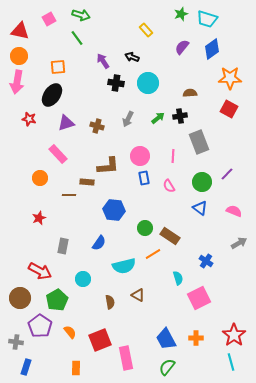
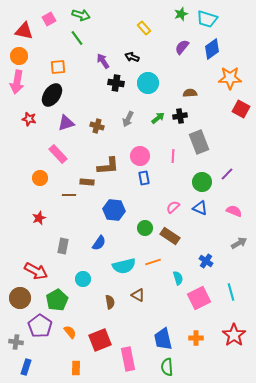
yellow rectangle at (146, 30): moved 2 px left, 2 px up
red triangle at (20, 31): moved 4 px right
red square at (229, 109): moved 12 px right
pink semicircle at (169, 186): moved 4 px right, 21 px down; rotated 80 degrees clockwise
blue triangle at (200, 208): rotated 14 degrees counterclockwise
orange line at (153, 254): moved 8 px down; rotated 14 degrees clockwise
red arrow at (40, 271): moved 4 px left
blue trapezoid at (166, 339): moved 3 px left; rotated 15 degrees clockwise
pink rectangle at (126, 358): moved 2 px right, 1 px down
cyan line at (231, 362): moved 70 px up
green semicircle at (167, 367): rotated 42 degrees counterclockwise
